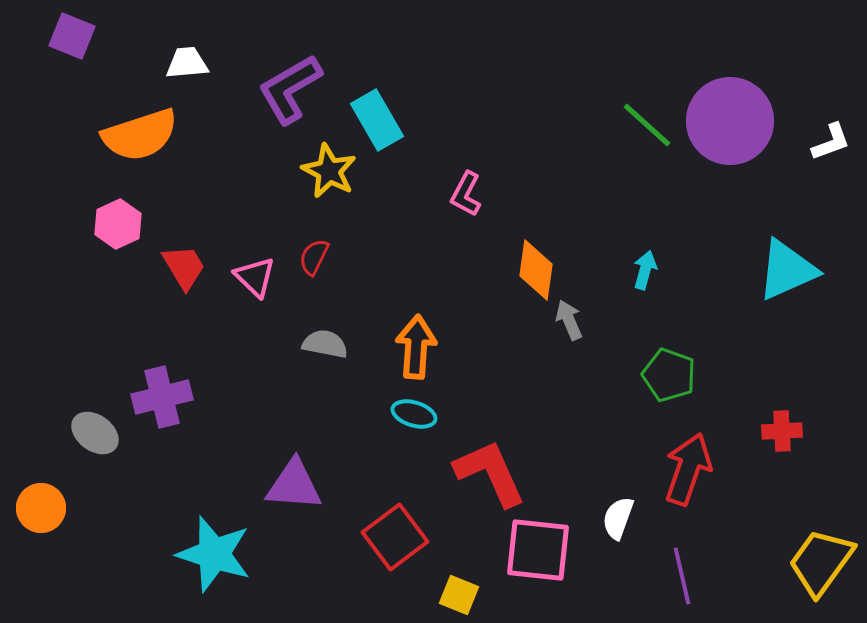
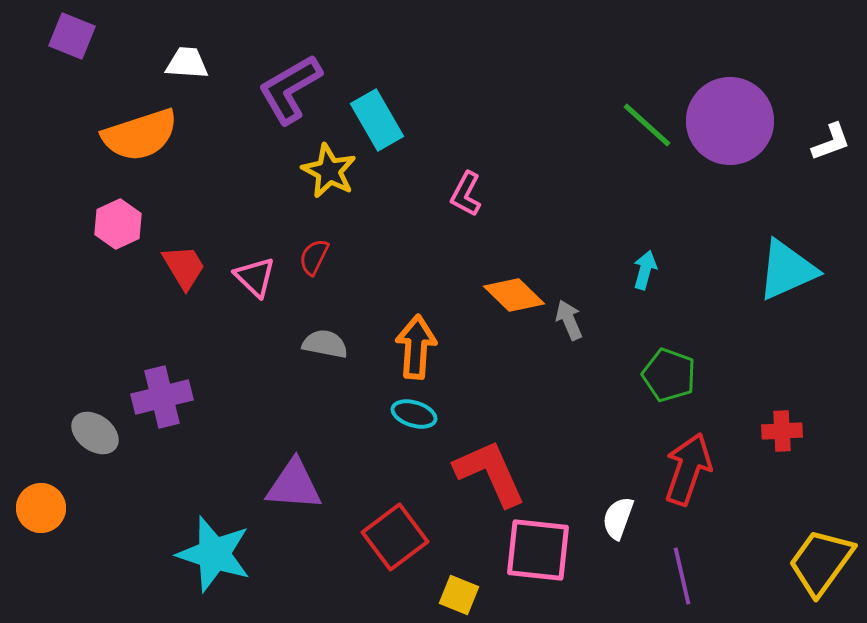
white trapezoid: rotated 9 degrees clockwise
orange diamond: moved 22 px left, 25 px down; rotated 54 degrees counterclockwise
